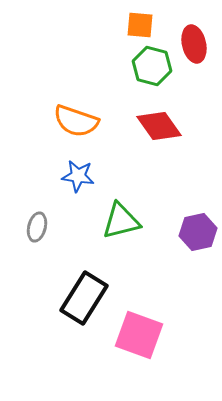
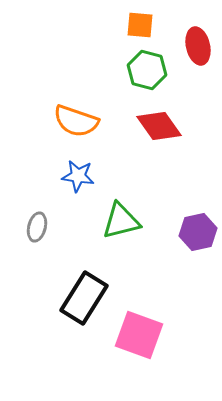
red ellipse: moved 4 px right, 2 px down
green hexagon: moved 5 px left, 4 px down
